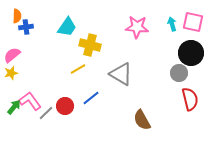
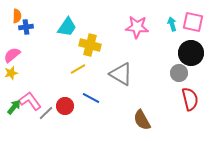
blue line: rotated 66 degrees clockwise
